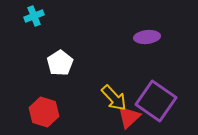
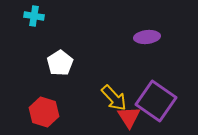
cyan cross: rotated 30 degrees clockwise
red triangle: rotated 20 degrees counterclockwise
